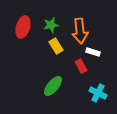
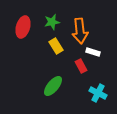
green star: moved 1 px right, 3 px up
